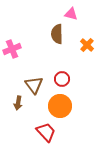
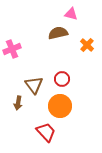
brown semicircle: moved 1 px right, 1 px up; rotated 78 degrees clockwise
